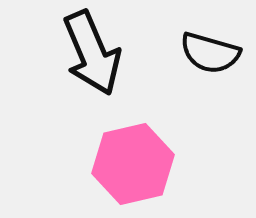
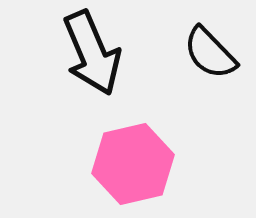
black semicircle: rotated 30 degrees clockwise
